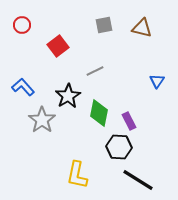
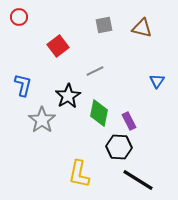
red circle: moved 3 px left, 8 px up
blue L-shape: moved 2 px up; rotated 55 degrees clockwise
yellow L-shape: moved 2 px right, 1 px up
